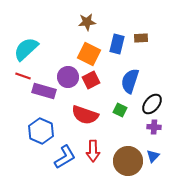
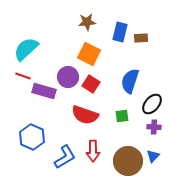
blue rectangle: moved 3 px right, 12 px up
red square: moved 4 px down; rotated 30 degrees counterclockwise
green square: moved 2 px right, 6 px down; rotated 32 degrees counterclockwise
blue hexagon: moved 9 px left, 6 px down
